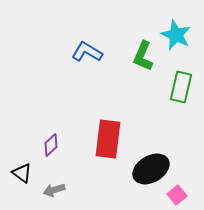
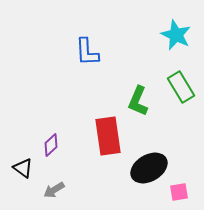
blue L-shape: rotated 124 degrees counterclockwise
green L-shape: moved 5 px left, 45 px down
green rectangle: rotated 44 degrees counterclockwise
red rectangle: moved 3 px up; rotated 15 degrees counterclockwise
black ellipse: moved 2 px left, 1 px up
black triangle: moved 1 px right, 5 px up
gray arrow: rotated 15 degrees counterclockwise
pink square: moved 2 px right, 3 px up; rotated 30 degrees clockwise
